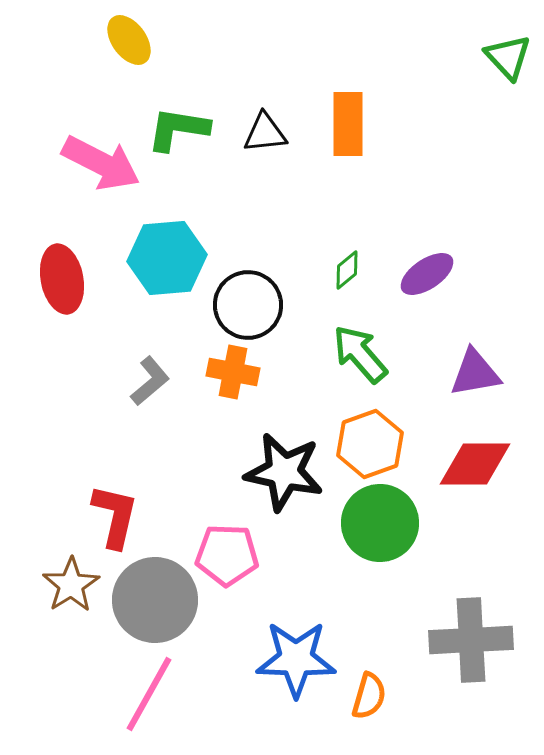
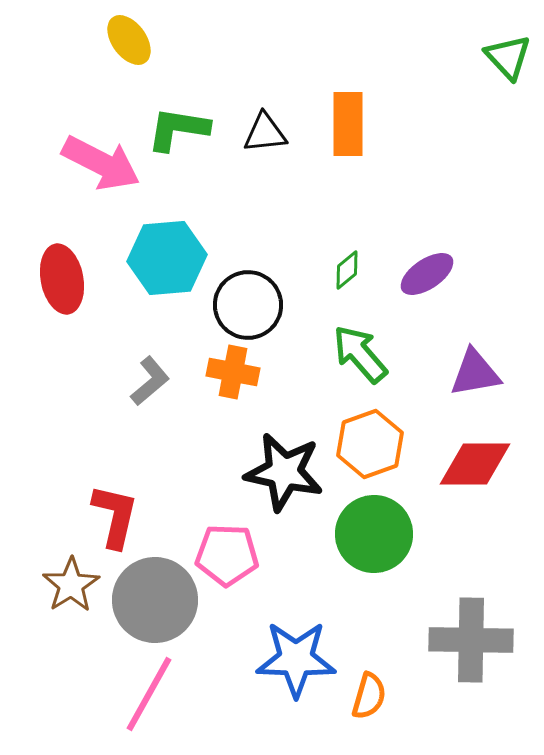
green circle: moved 6 px left, 11 px down
gray cross: rotated 4 degrees clockwise
